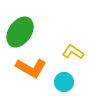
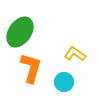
yellow L-shape: moved 2 px right, 2 px down
orange L-shape: rotated 104 degrees counterclockwise
